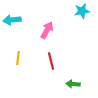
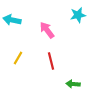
cyan star: moved 4 px left, 4 px down
cyan arrow: rotated 18 degrees clockwise
pink arrow: rotated 66 degrees counterclockwise
yellow line: rotated 24 degrees clockwise
